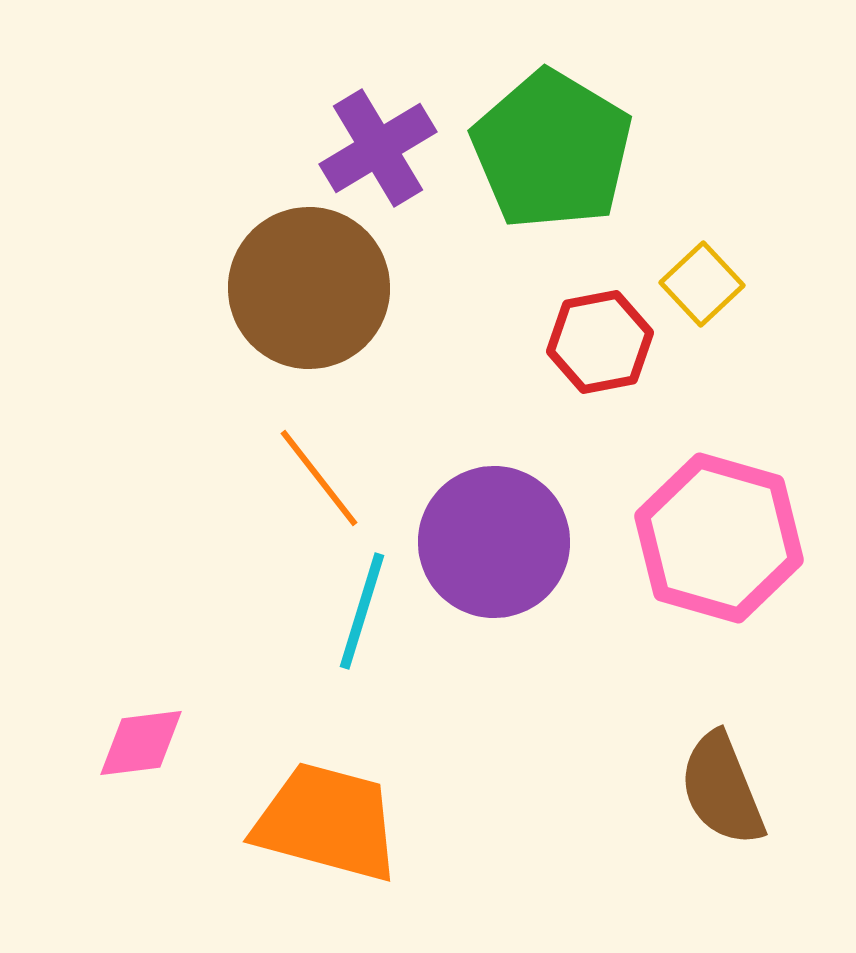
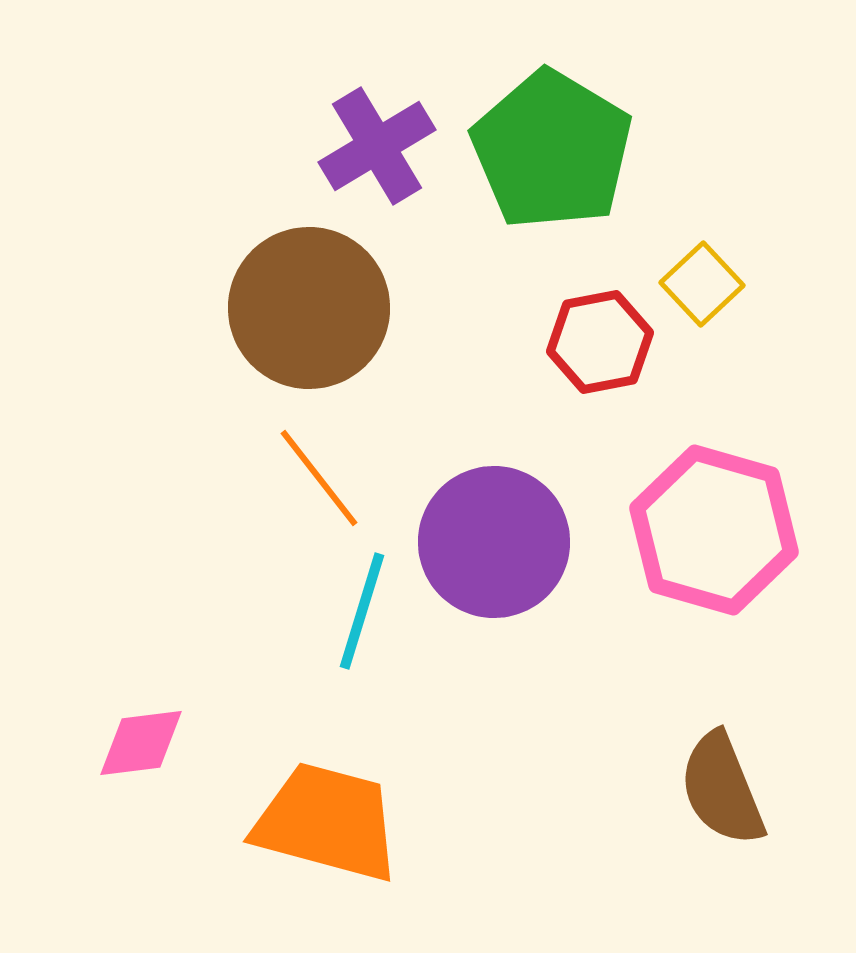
purple cross: moved 1 px left, 2 px up
brown circle: moved 20 px down
pink hexagon: moved 5 px left, 8 px up
